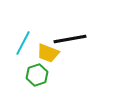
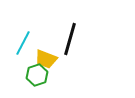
black line: rotated 64 degrees counterclockwise
yellow trapezoid: moved 2 px left, 6 px down
